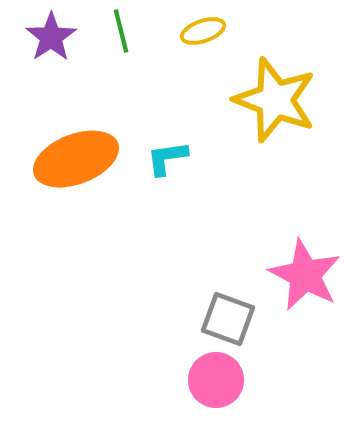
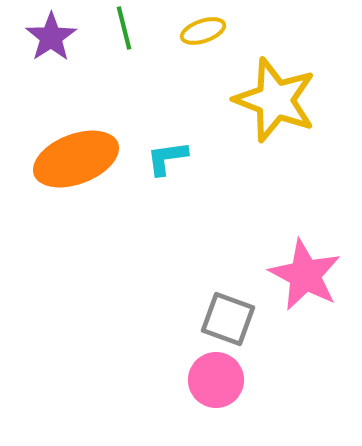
green line: moved 3 px right, 3 px up
